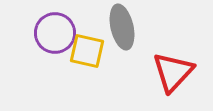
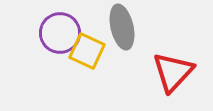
purple circle: moved 5 px right
yellow square: rotated 12 degrees clockwise
